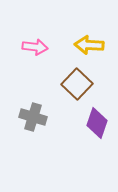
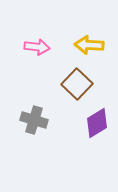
pink arrow: moved 2 px right
gray cross: moved 1 px right, 3 px down
purple diamond: rotated 40 degrees clockwise
